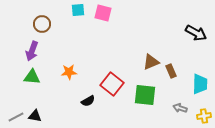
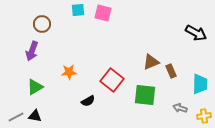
green triangle: moved 3 px right, 10 px down; rotated 36 degrees counterclockwise
red square: moved 4 px up
